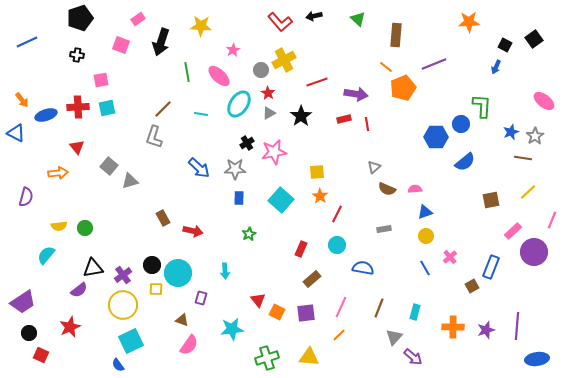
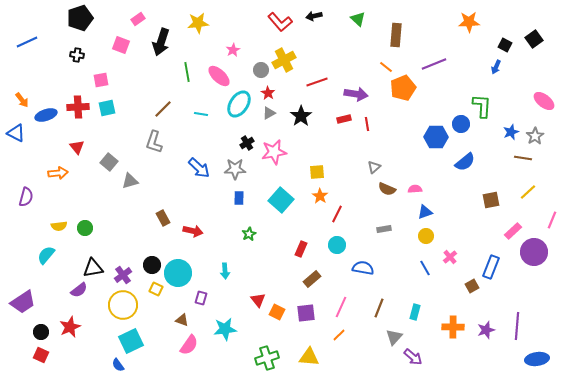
yellow star at (201, 26): moved 3 px left, 3 px up; rotated 10 degrees counterclockwise
gray L-shape at (154, 137): moved 5 px down
gray square at (109, 166): moved 4 px up
yellow square at (156, 289): rotated 24 degrees clockwise
cyan star at (232, 329): moved 7 px left
black circle at (29, 333): moved 12 px right, 1 px up
